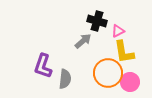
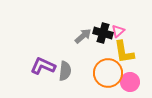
black cross: moved 6 px right, 12 px down
pink triangle: rotated 16 degrees counterclockwise
gray arrow: moved 5 px up
purple L-shape: rotated 95 degrees clockwise
gray semicircle: moved 8 px up
